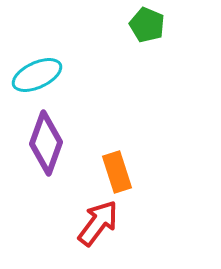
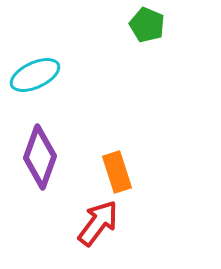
cyan ellipse: moved 2 px left
purple diamond: moved 6 px left, 14 px down
